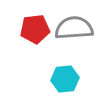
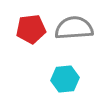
red pentagon: moved 4 px left
